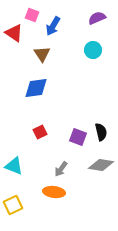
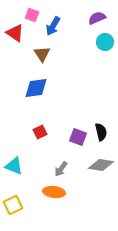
red triangle: moved 1 px right
cyan circle: moved 12 px right, 8 px up
